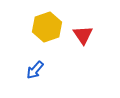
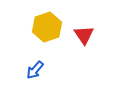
red triangle: moved 1 px right
